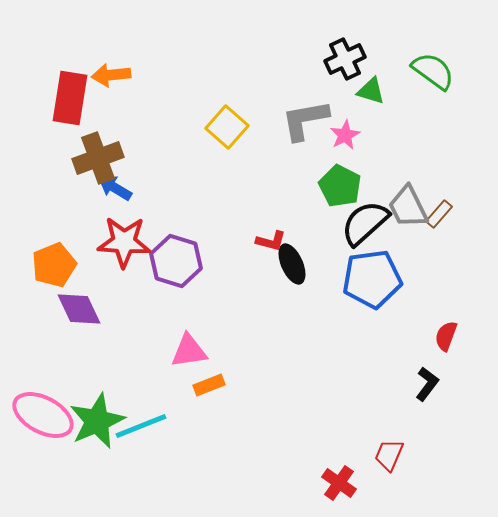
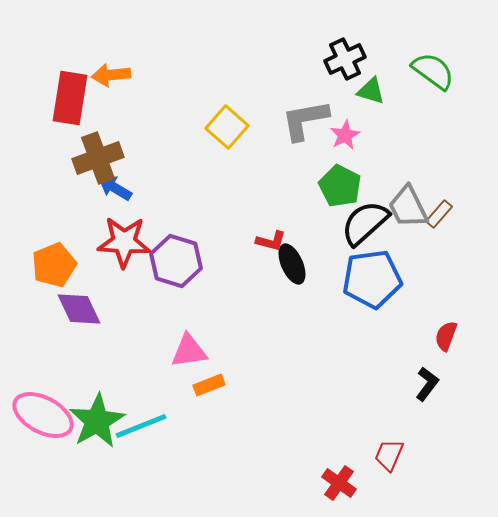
green star: rotated 6 degrees counterclockwise
